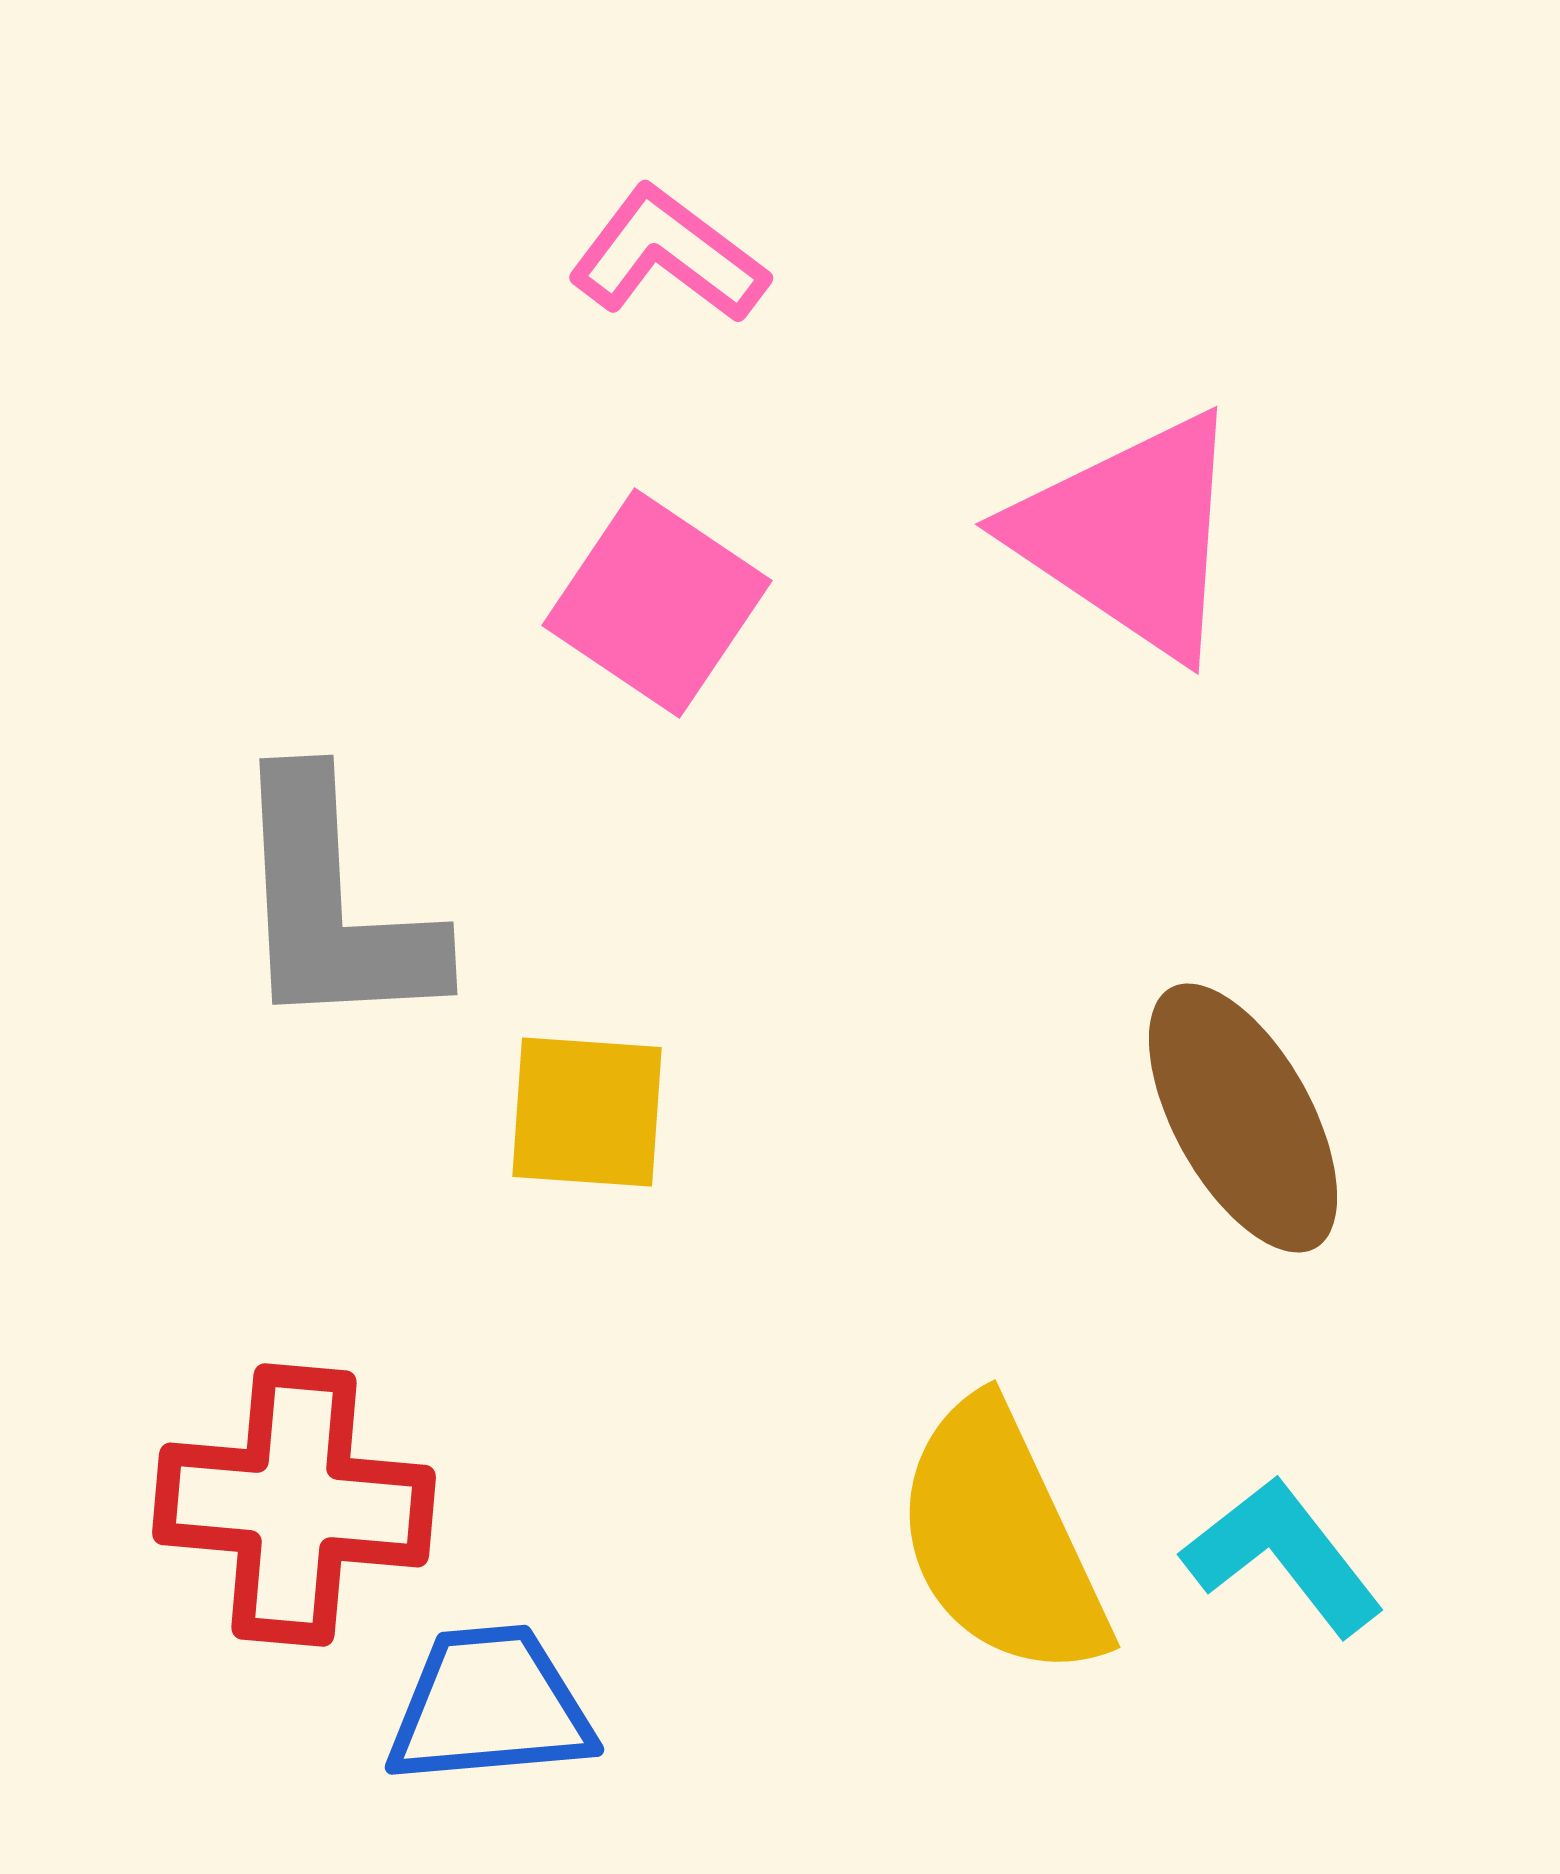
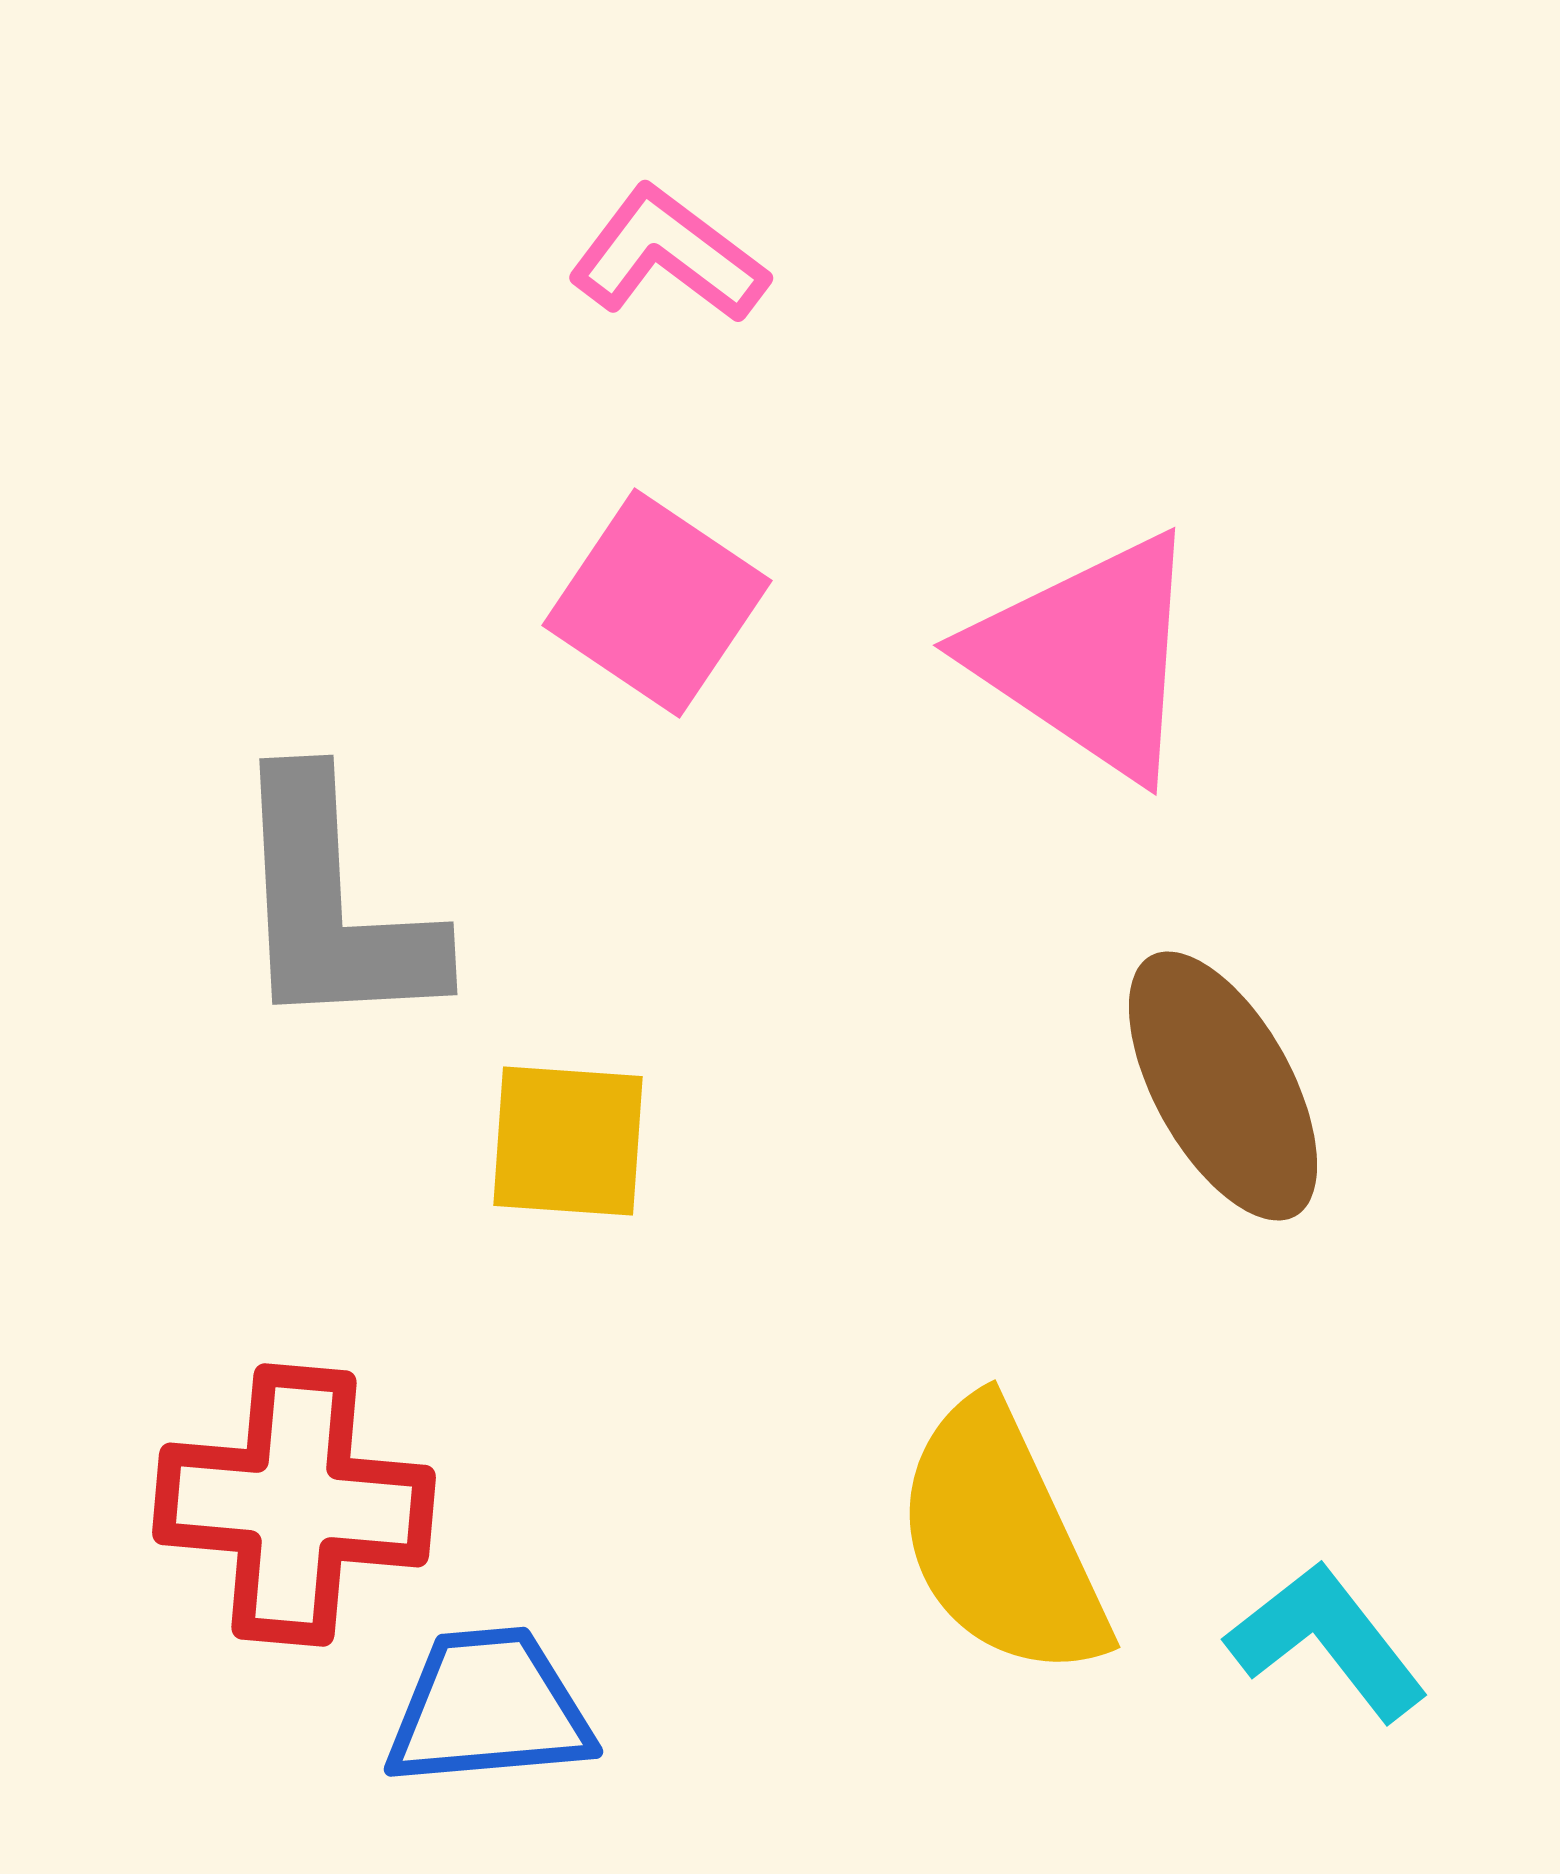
pink triangle: moved 42 px left, 121 px down
yellow square: moved 19 px left, 29 px down
brown ellipse: moved 20 px left, 32 px up
cyan L-shape: moved 44 px right, 85 px down
blue trapezoid: moved 1 px left, 2 px down
